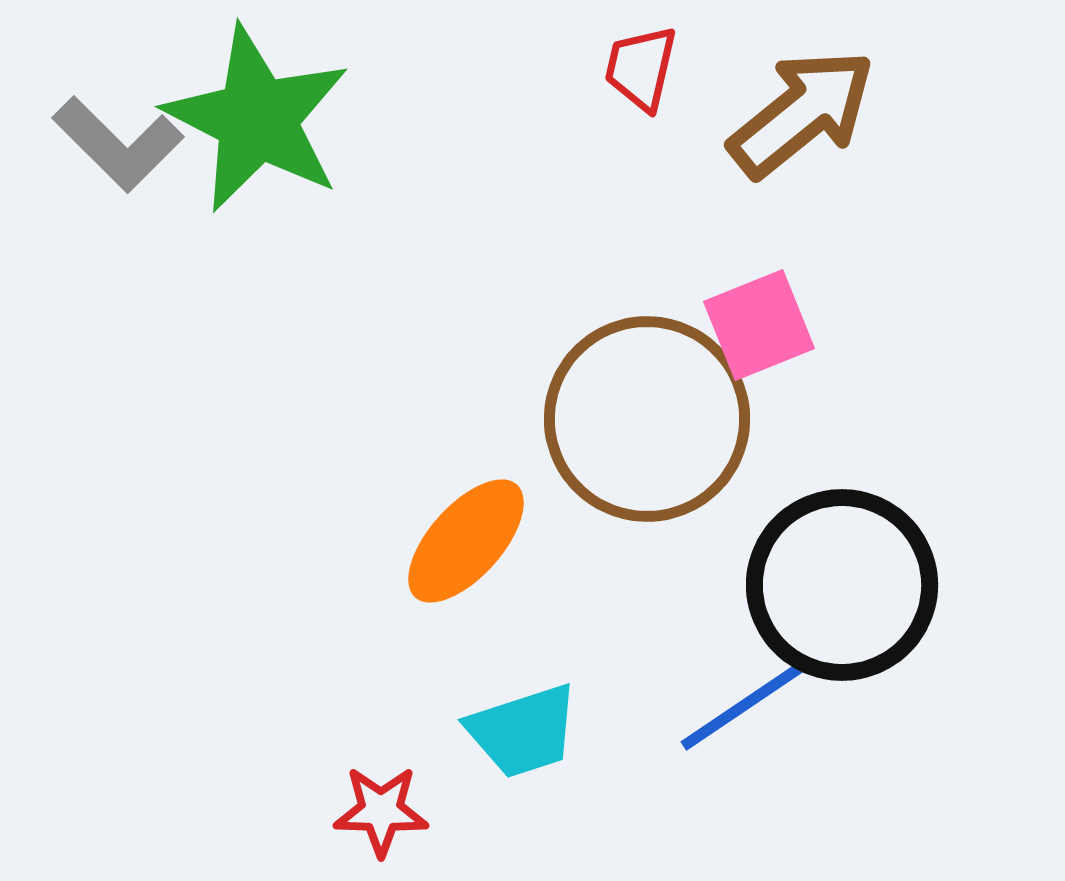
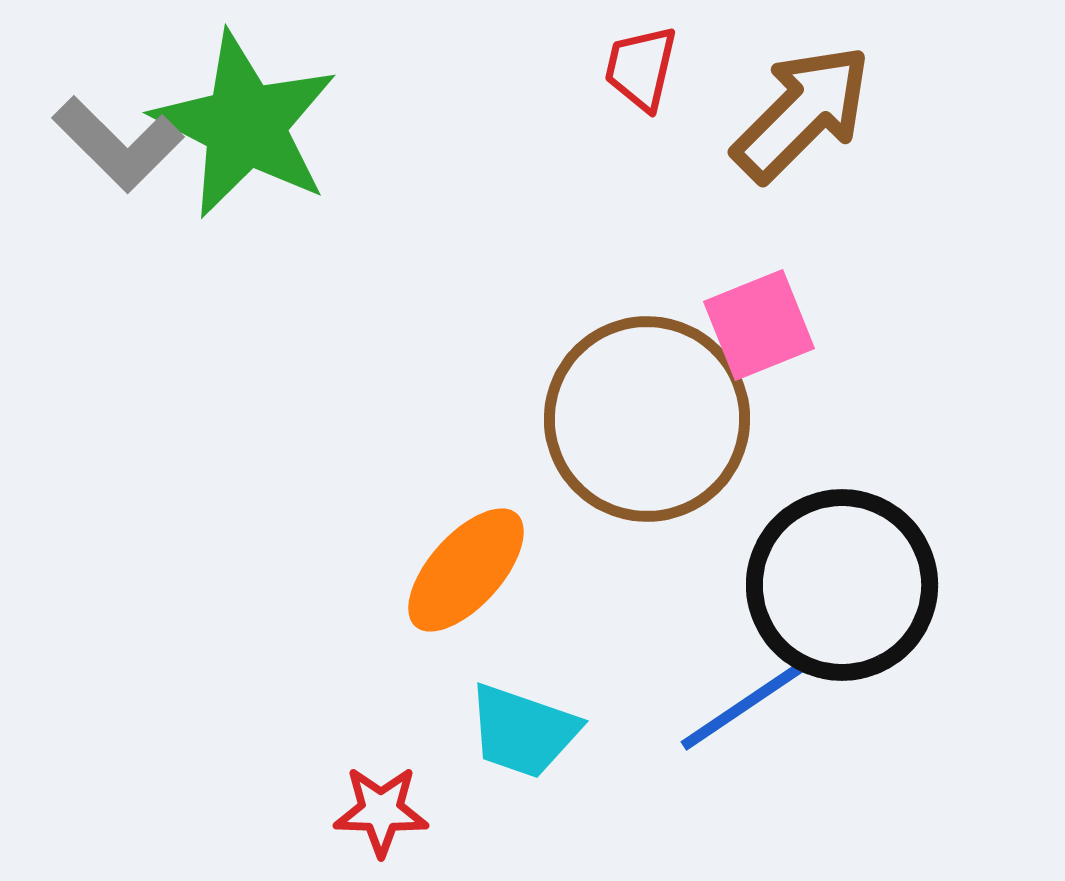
brown arrow: rotated 6 degrees counterclockwise
green star: moved 12 px left, 6 px down
orange ellipse: moved 29 px down
cyan trapezoid: rotated 37 degrees clockwise
